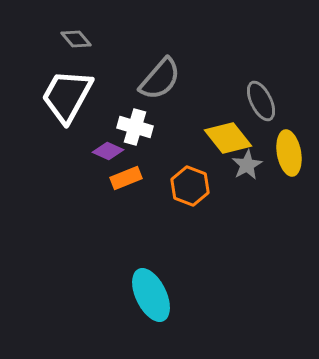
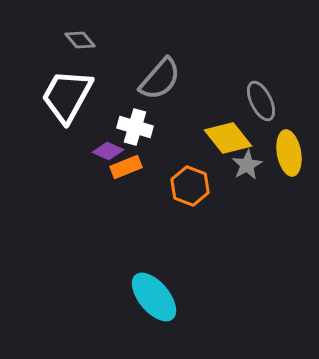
gray diamond: moved 4 px right, 1 px down
orange rectangle: moved 11 px up
cyan ellipse: moved 3 px right, 2 px down; rotated 14 degrees counterclockwise
